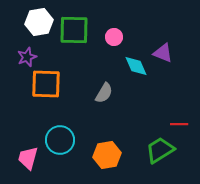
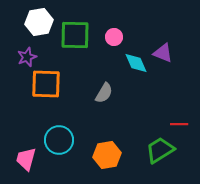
green square: moved 1 px right, 5 px down
cyan diamond: moved 3 px up
cyan circle: moved 1 px left
pink trapezoid: moved 2 px left, 1 px down
